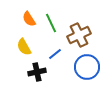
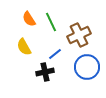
green line: moved 1 px up
black cross: moved 8 px right
